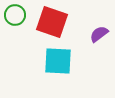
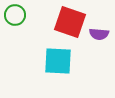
red square: moved 18 px right
purple semicircle: rotated 138 degrees counterclockwise
